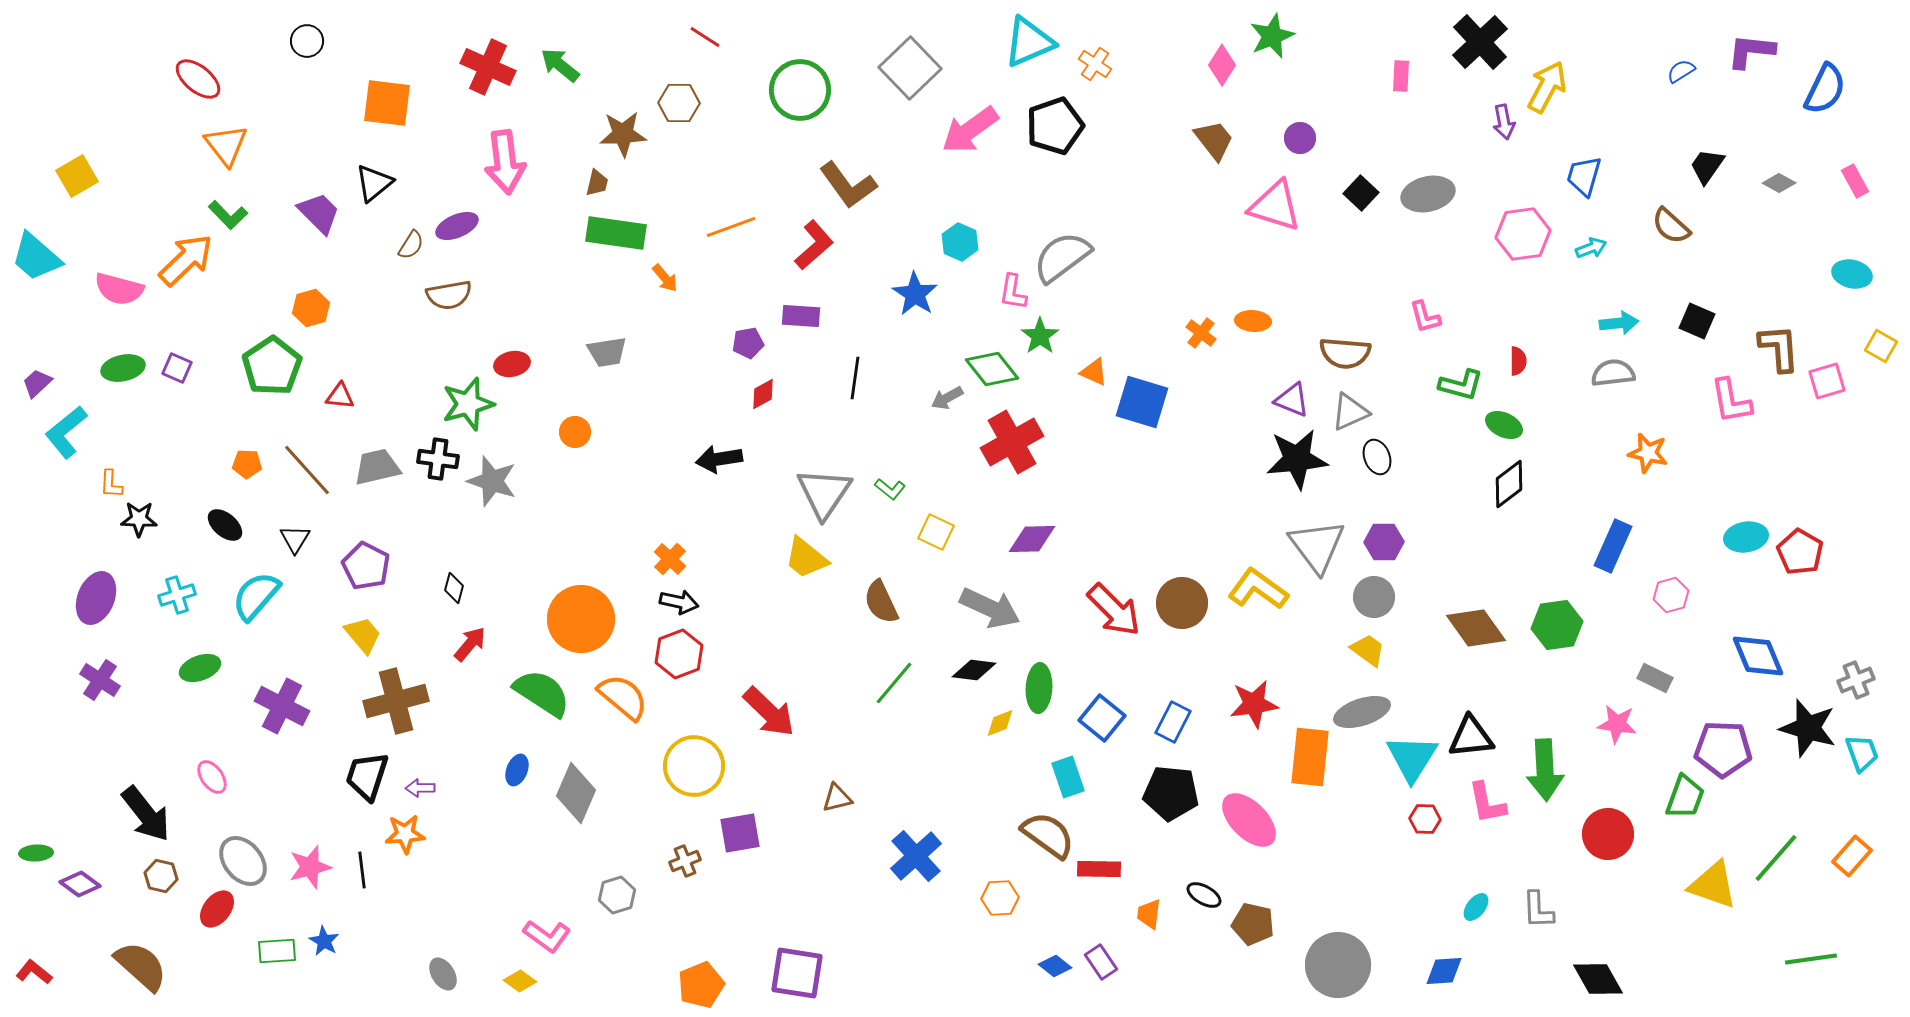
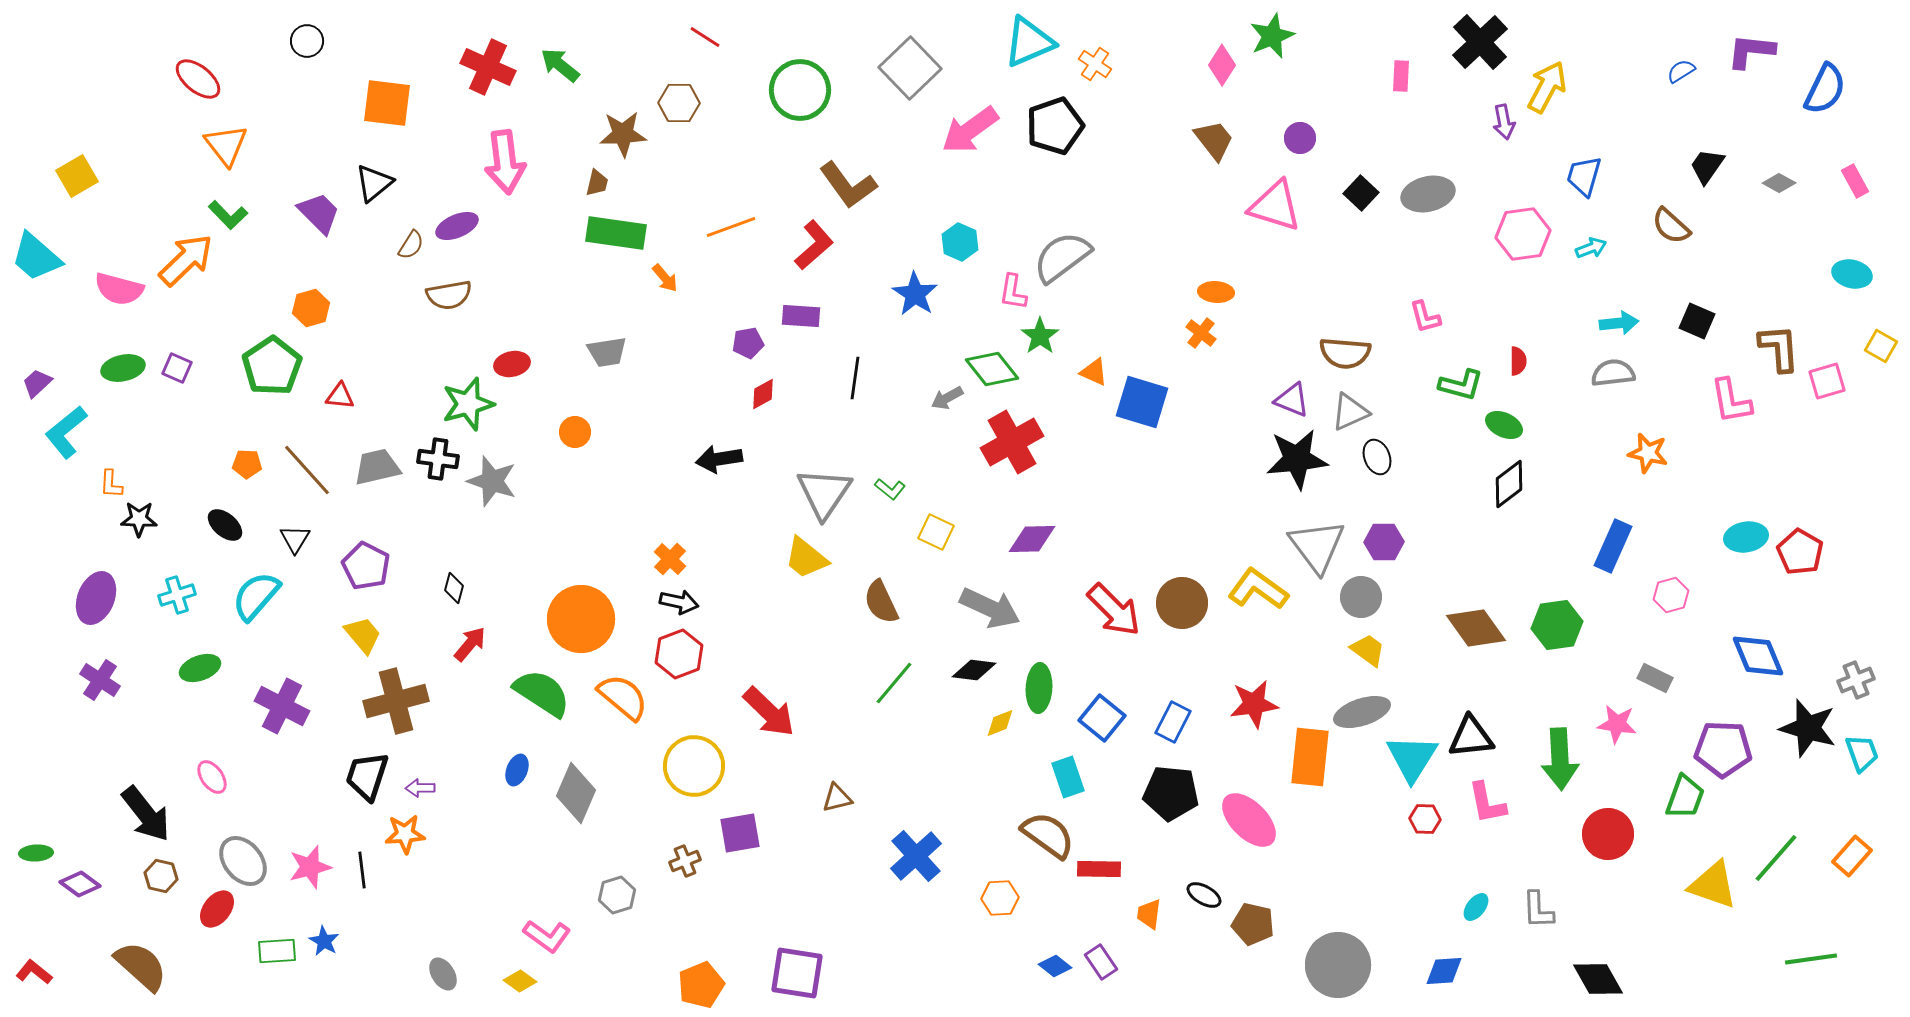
orange ellipse at (1253, 321): moved 37 px left, 29 px up
gray circle at (1374, 597): moved 13 px left
green arrow at (1545, 770): moved 15 px right, 11 px up
